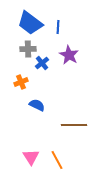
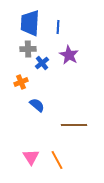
blue trapezoid: rotated 56 degrees clockwise
blue semicircle: rotated 14 degrees clockwise
